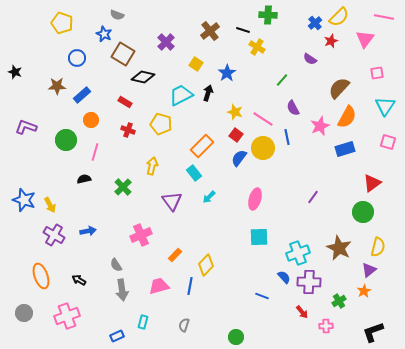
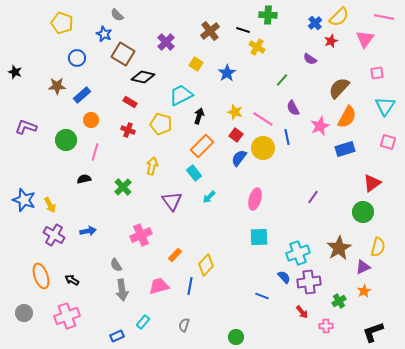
gray semicircle at (117, 15): rotated 24 degrees clockwise
black arrow at (208, 93): moved 9 px left, 23 px down
red rectangle at (125, 102): moved 5 px right
brown star at (339, 248): rotated 15 degrees clockwise
purple triangle at (369, 270): moved 6 px left, 3 px up; rotated 14 degrees clockwise
black arrow at (79, 280): moved 7 px left
purple cross at (309, 282): rotated 10 degrees counterclockwise
cyan rectangle at (143, 322): rotated 24 degrees clockwise
